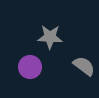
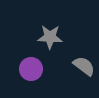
purple circle: moved 1 px right, 2 px down
